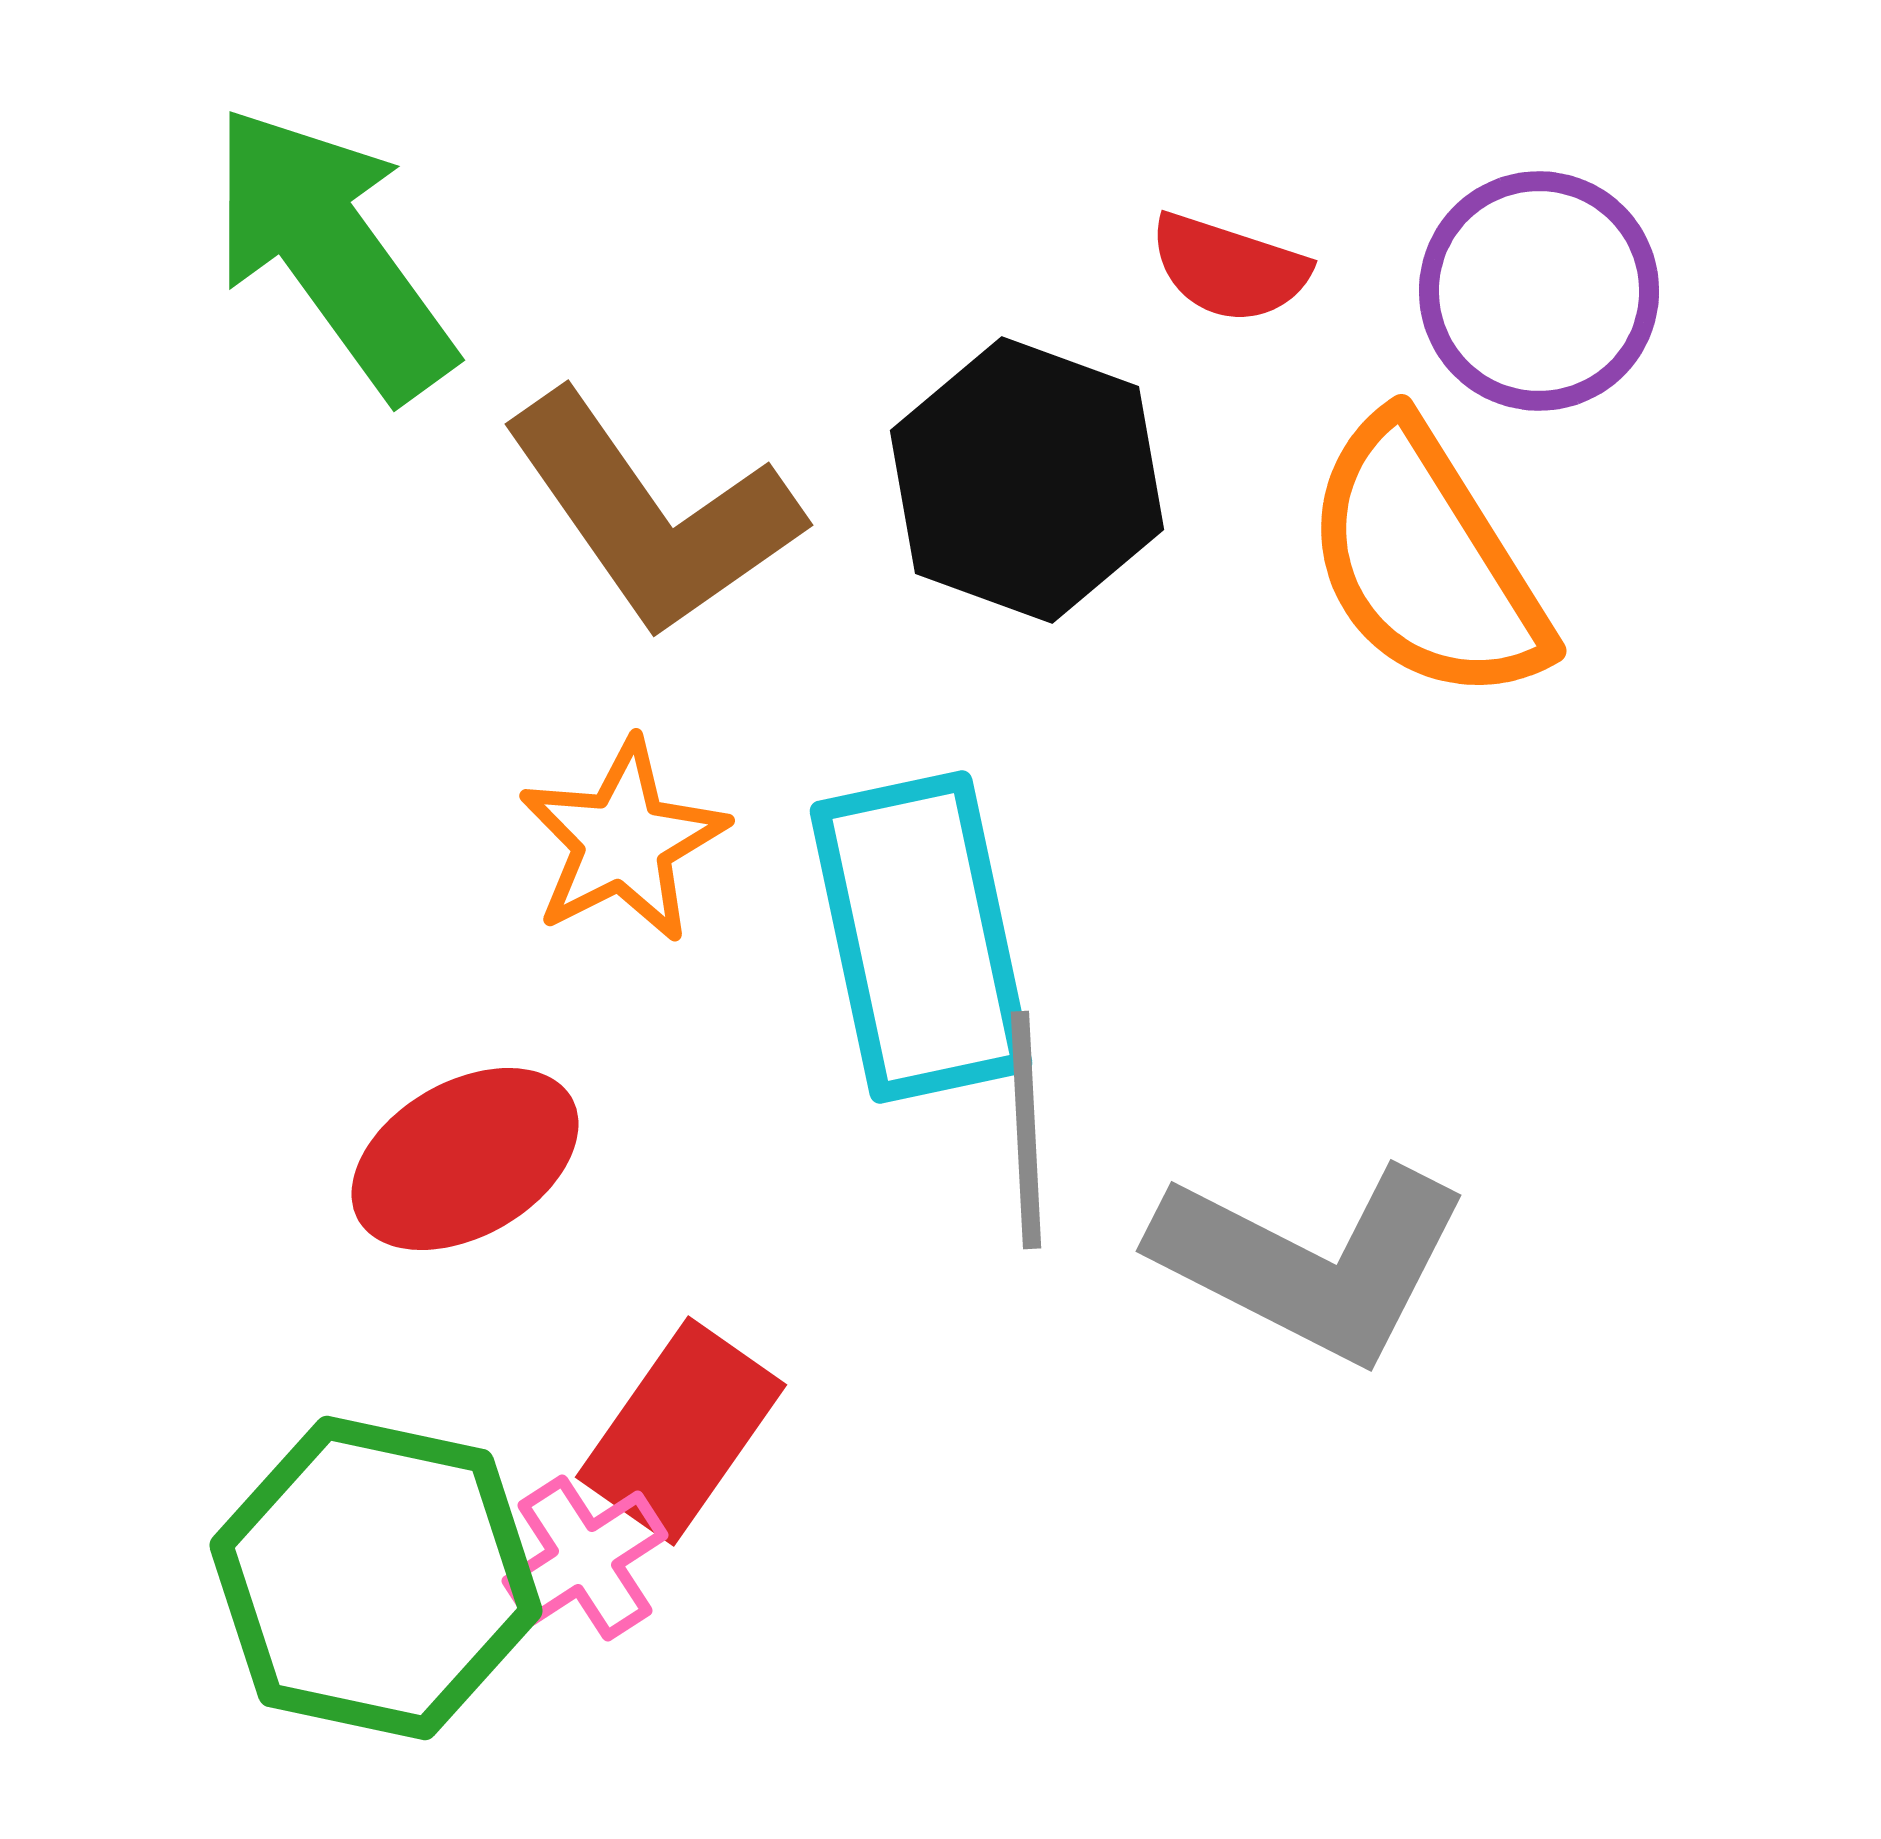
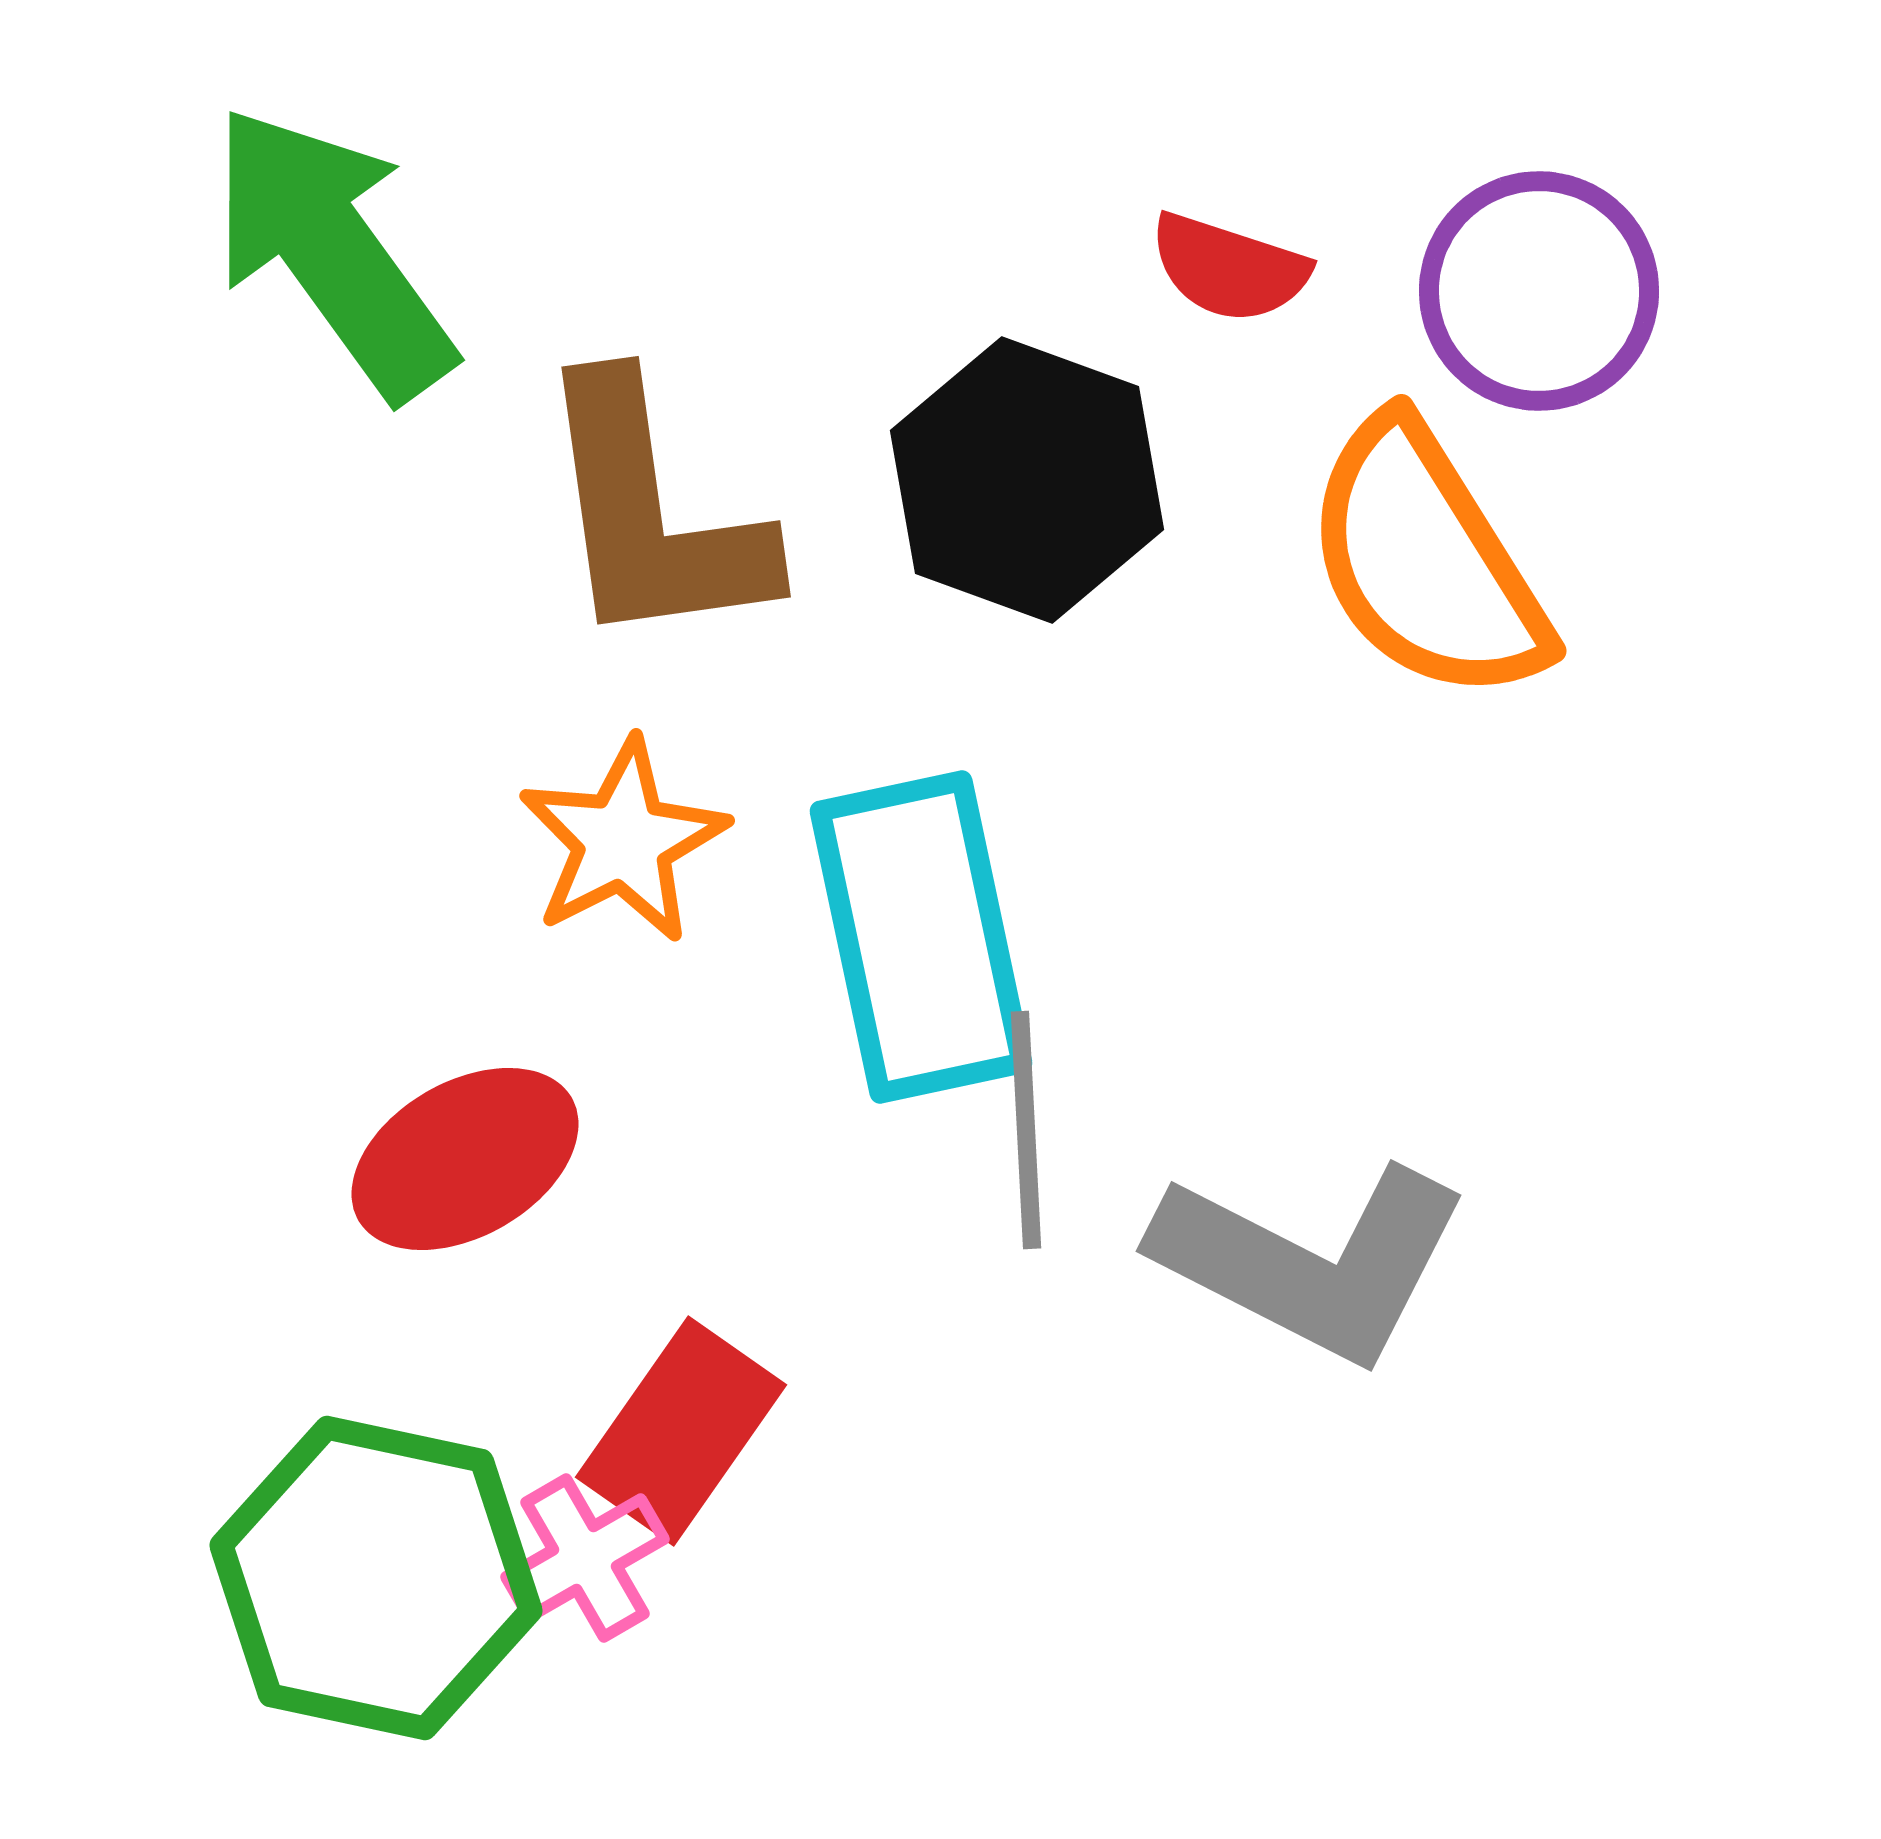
brown L-shape: rotated 27 degrees clockwise
pink cross: rotated 3 degrees clockwise
